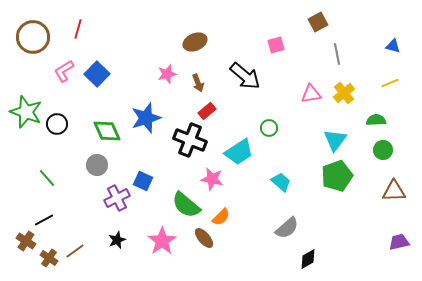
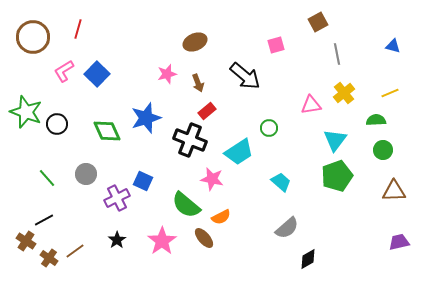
yellow line at (390, 83): moved 10 px down
pink triangle at (311, 94): moved 11 px down
gray circle at (97, 165): moved 11 px left, 9 px down
orange semicircle at (221, 217): rotated 18 degrees clockwise
black star at (117, 240): rotated 12 degrees counterclockwise
